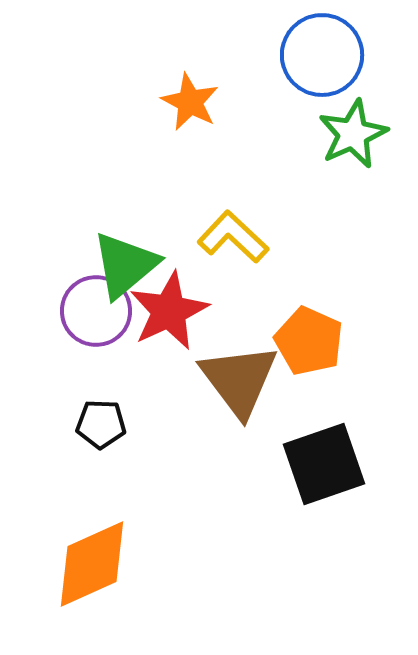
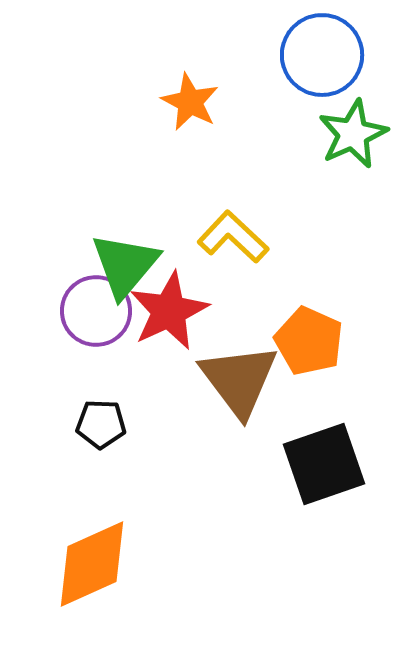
green triangle: rotated 10 degrees counterclockwise
